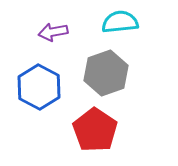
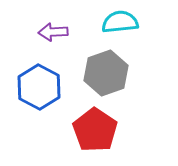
purple arrow: rotated 8 degrees clockwise
